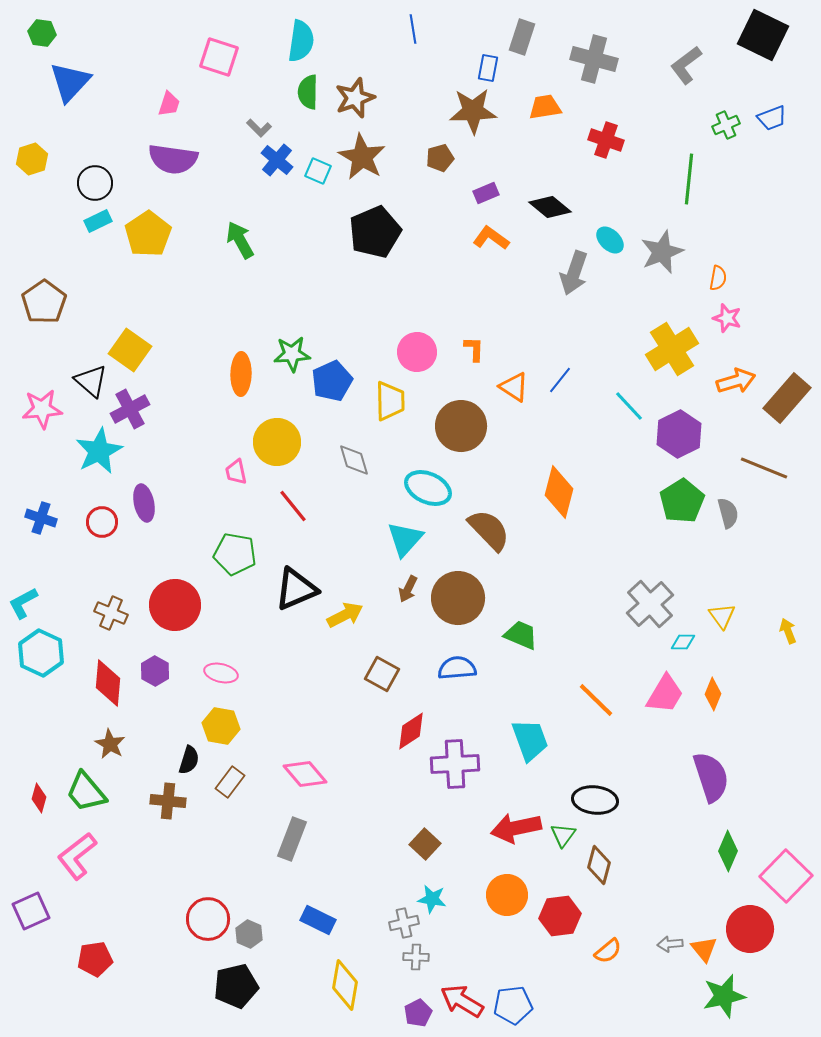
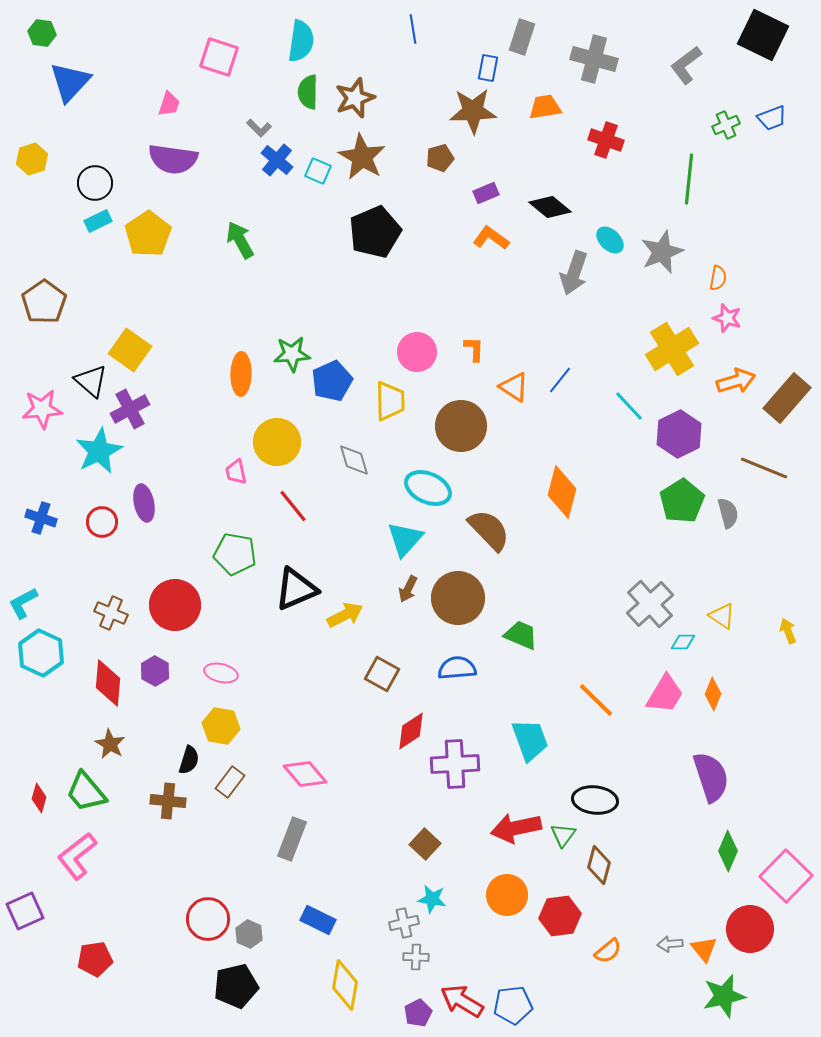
orange diamond at (559, 492): moved 3 px right
yellow triangle at (722, 616): rotated 20 degrees counterclockwise
purple square at (31, 911): moved 6 px left
